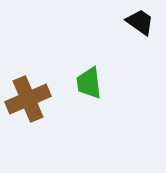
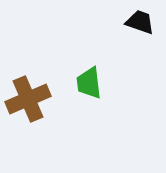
black trapezoid: rotated 16 degrees counterclockwise
